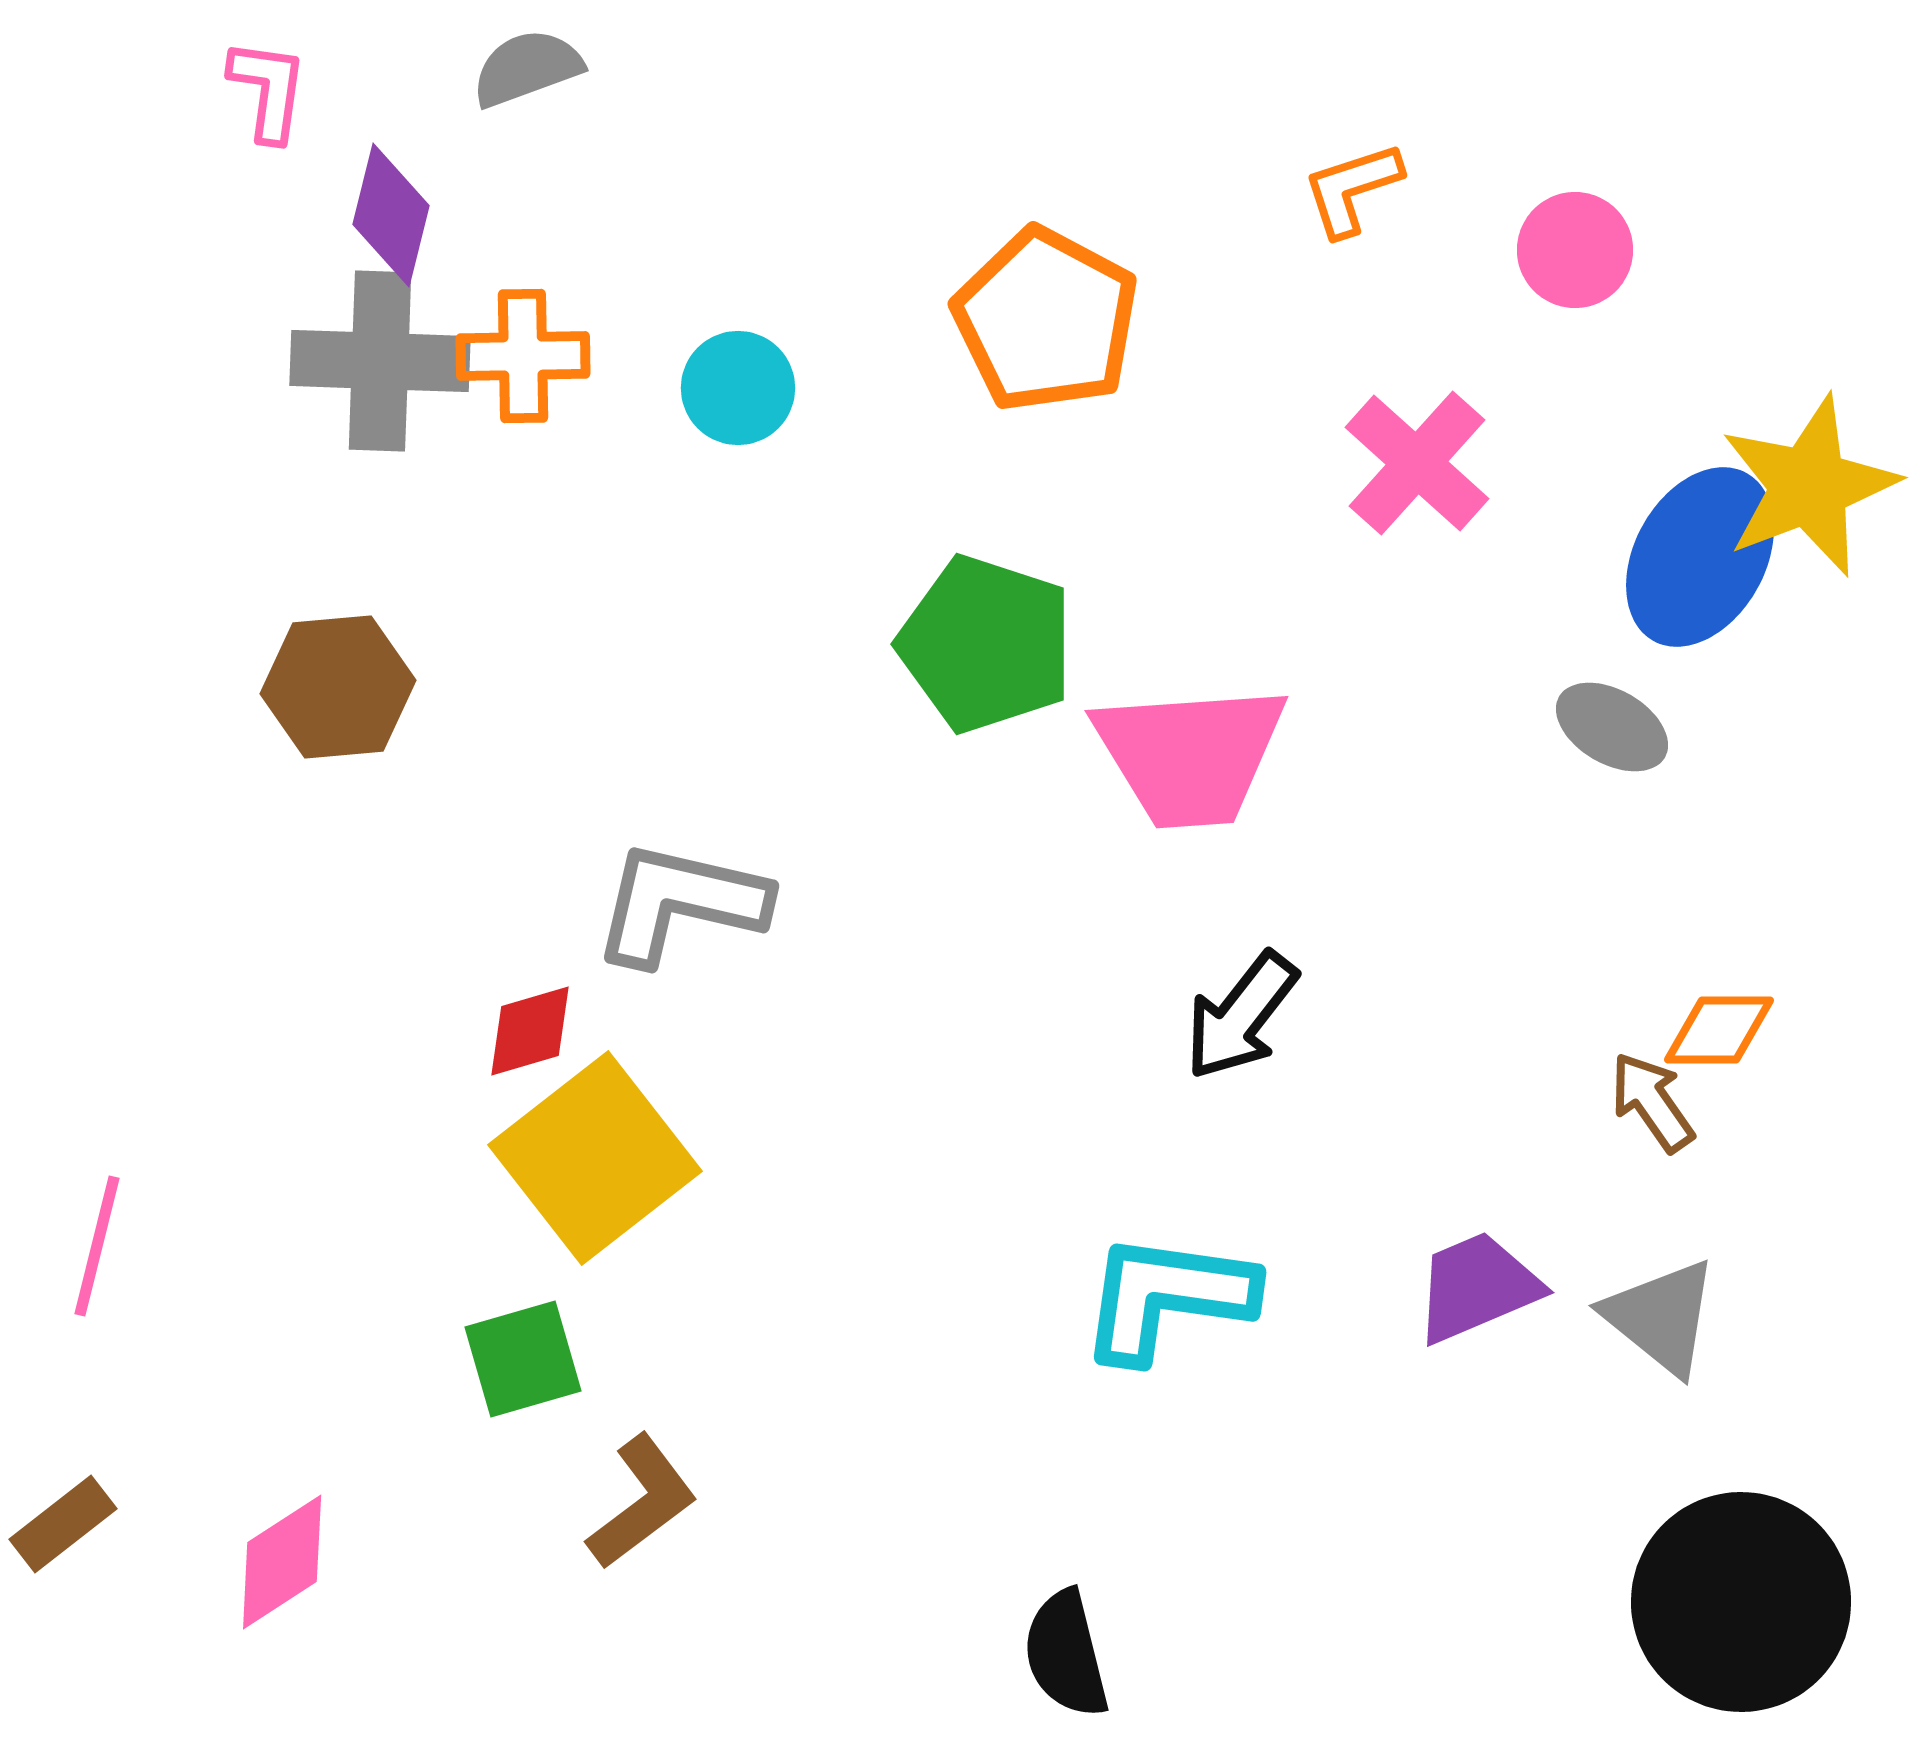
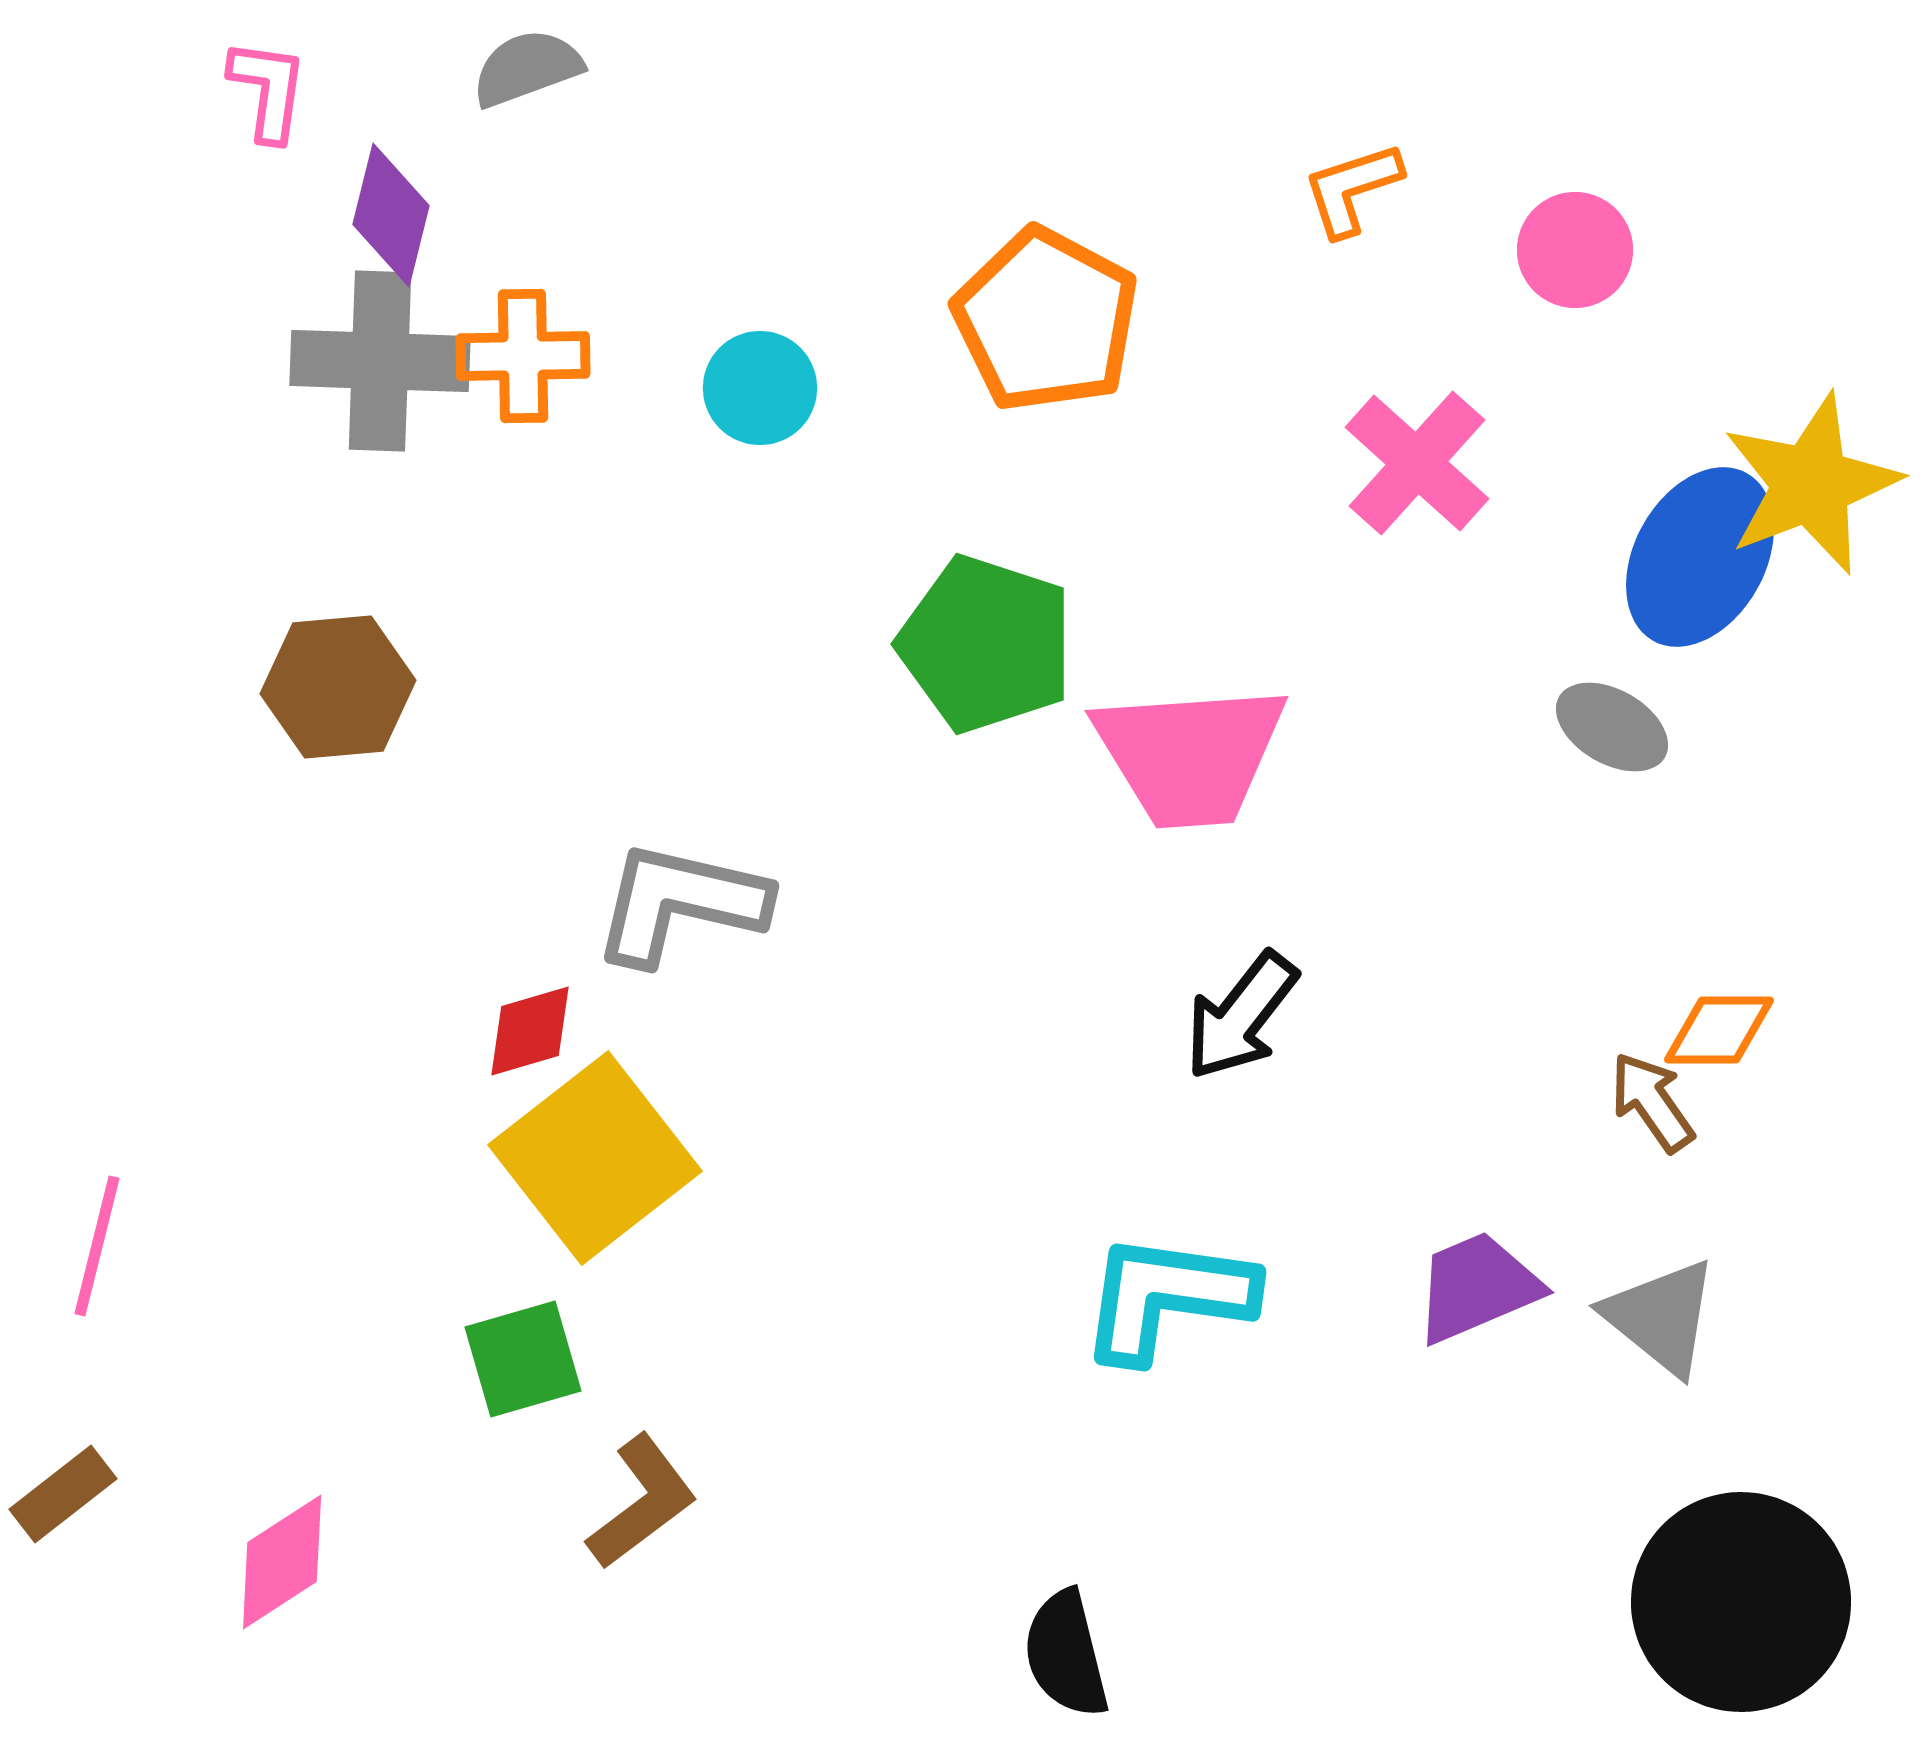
cyan circle: moved 22 px right
yellow star: moved 2 px right, 2 px up
brown rectangle: moved 30 px up
